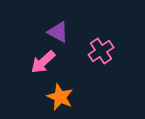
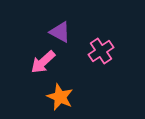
purple triangle: moved 2 px right
